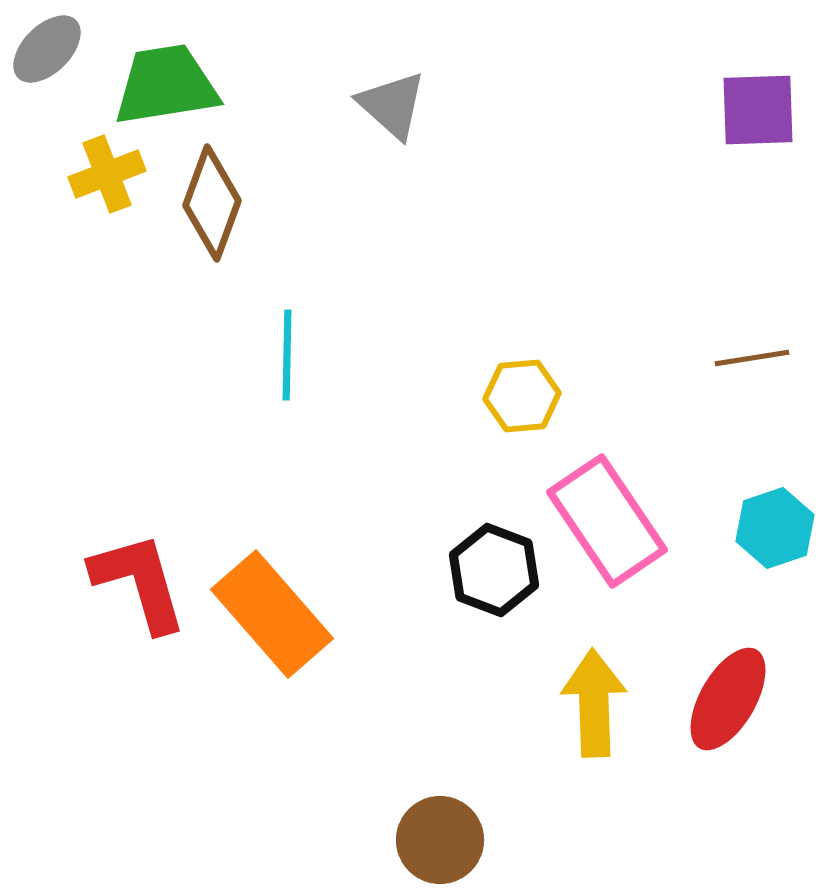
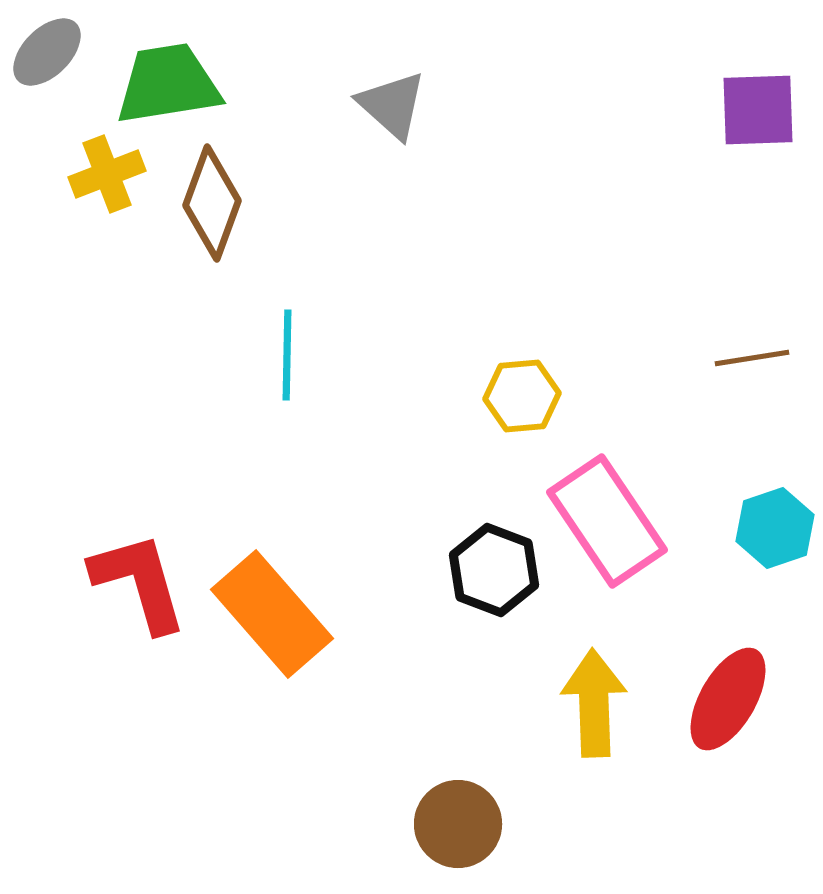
gray ellipse: moved 3 px down
green trapezoid: moved 2 px right, 1 px up
brown circle: moved 18 px right, 16 px up
